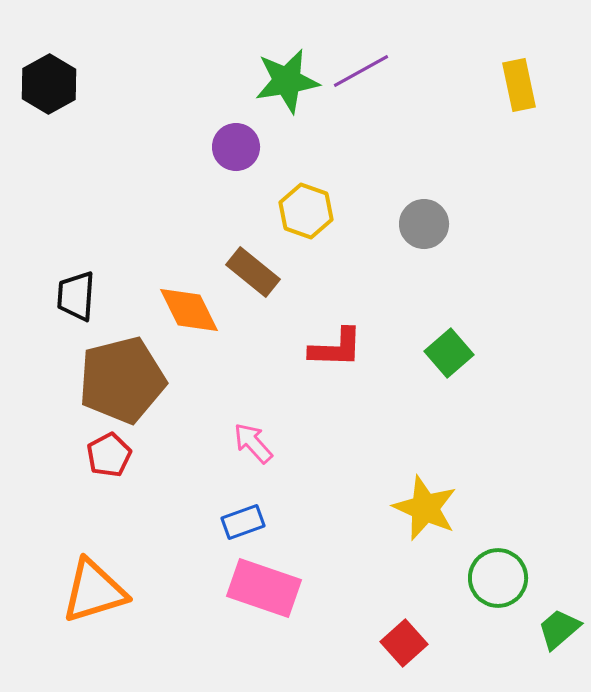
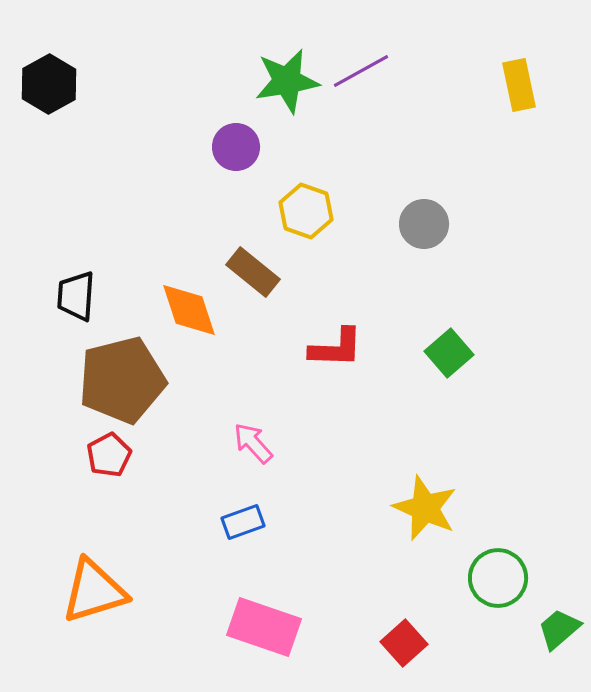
orange diamond: rotated 8 degrees clockwise
pink rectangle: moved 39 px down
